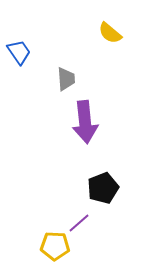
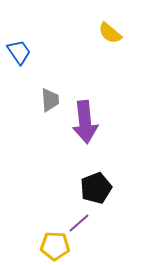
gray trapezoid: moved 16 px left, 21 px down
black pentagon: moved 7 px left
